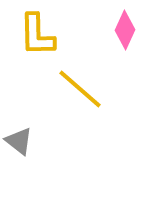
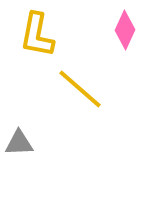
yellow L-shape: rotated 12 degrees clockwise
gray triangle: moved 2 px down; rotated 40 degrees counterclockwise
